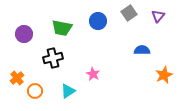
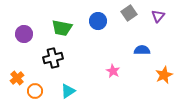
pink star: moved 20 px right, 3 px up
